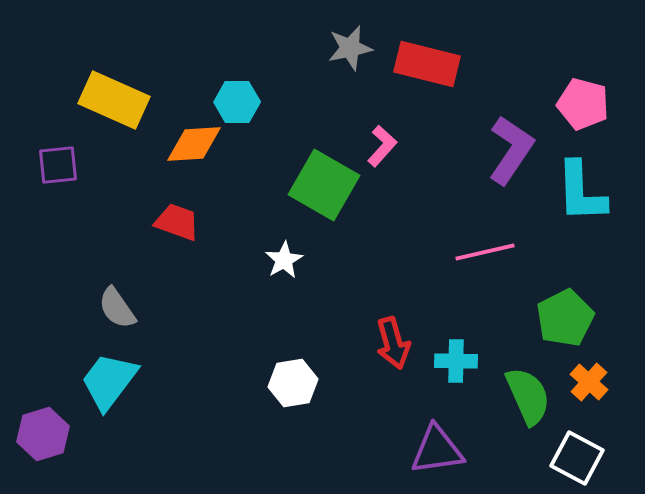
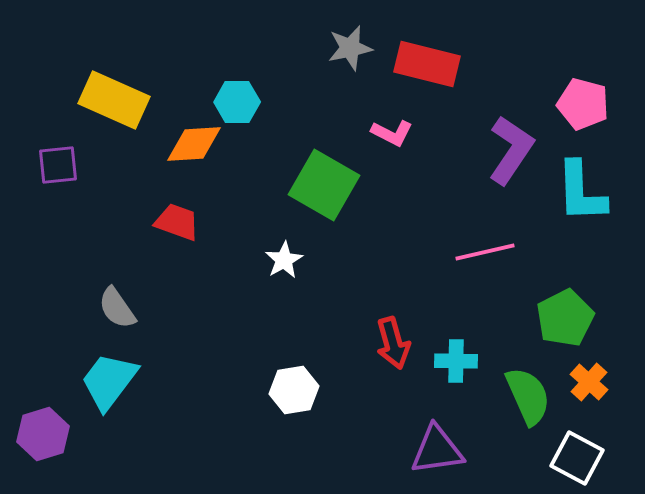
pink L-shape: moved 10 px right, 13 px up; rotated 75 degrees clockwise
white hexagon: moved 1 px right, 7 px down
